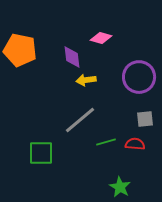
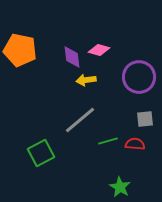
pink diamond: moved 2 px left, 12 px down
green line: moved 2 px right, 1 px up
green square: rotated 28 degrees counterclockwise
